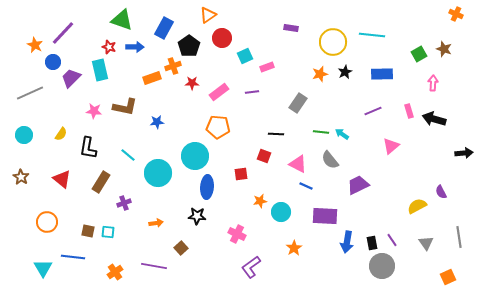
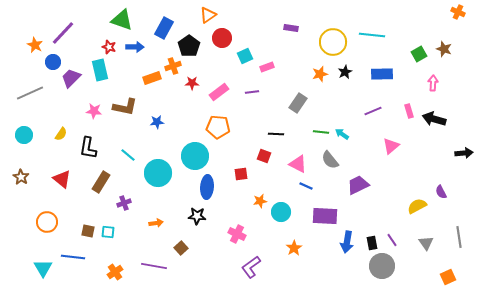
orange cross at (456, 14): moved 2 px right, 2 px up
